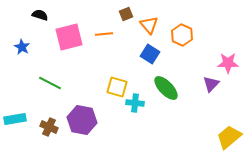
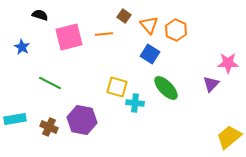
brown square: moved 2 px left, 2 px down; rotated 32 degrees counterclockwise
orange hexagon: moved 6 px left, 5 px up
